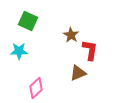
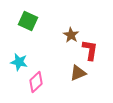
cyan star: moved 11 px down; rotated 12 degrees clockwise
pink diamond: moved 6 px up
